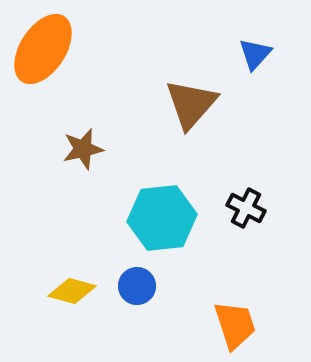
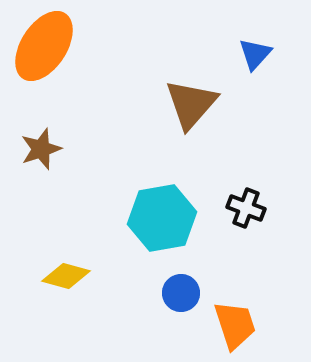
orange ellipse: moved 1 px right, 3 px up
brown star: moved 42 px left; rotated 6 degrees counterclockwise
black cross: rotated 6 degrees counterclockwise
cyan hexagon: rotated 4 degrees counterclockwise
blue circle: moved 44 px right, 7 px down
yellow diamond: moved 6 px left, 15 px up
